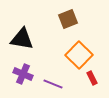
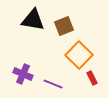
brown square: moved 4 px left, 7 px down
black triangle: moved 11 px right, 19 px up
